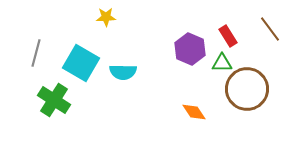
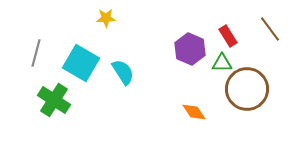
yellow star: moved 1 px down
cyan semicircle: rotated 124 degrees counterclockwise
